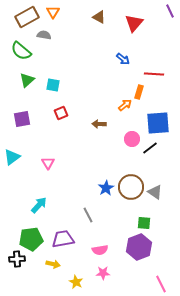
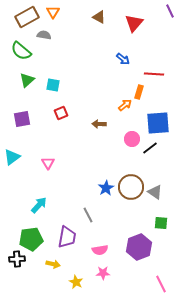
green square: moved 17 px right
purple trapezoid: moved 4 px right, 2 px up; rotated 110 degrees clockwise
